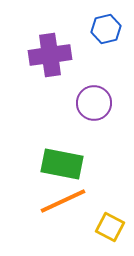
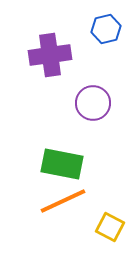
purple circle: moved 1 px left
